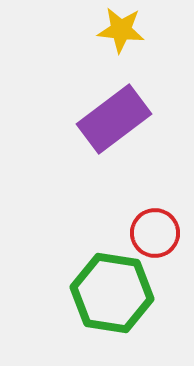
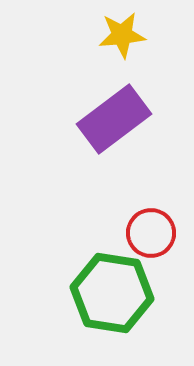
yellow star: moved 1 px right, 5 px down; rotated 12 degrees counterclockwise
red circle: moved 4 px left
